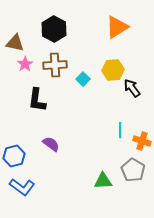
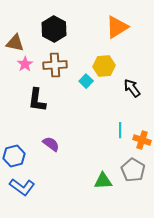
yellow hexagon: moved 9 px left, 4 px up
cyan square: moved 3 px right, 2 px down
orange cross: moved 1 px up
